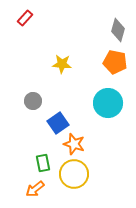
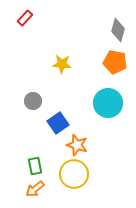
orange star: moved 3 px right, 1 px down
green rectangle: moved 8 px left, 3 px down
